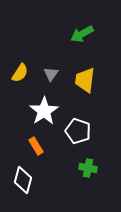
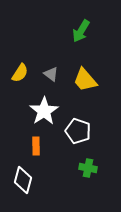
green arrow: moved 1 px left, 3 px up; rotated 30 degrees counterclockwise
gray triangle: rotated 28 degrees counterclockwise
yellow trapezoid: rotated 48 degrees counterclockwise
orange rectangle: rotated 30 degrees clockwise
